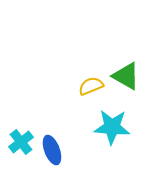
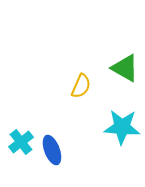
green triangle: moved 1 px left, 8 px up
yellow semicircle: moved 10 px left; rotated 135 degrees clockwise
cyan star: moved 10 px right
